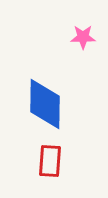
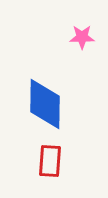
pink star: moved 1 px left
